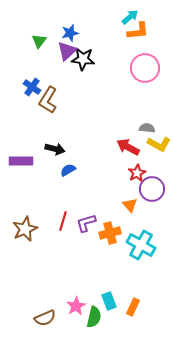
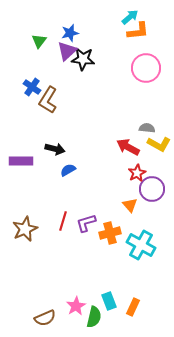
pink circle: moved 1 px right
